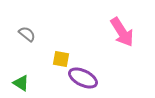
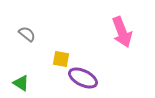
pink arrow: rotated 12 degrees clockwise
